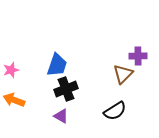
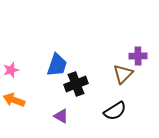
black cross: moved 10 px right, 5 px up
